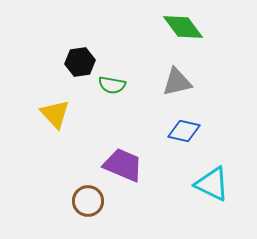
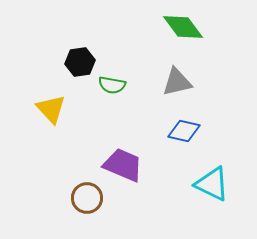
yellow triangle: moved 4 px left, 5 px up
brown circle: moved 1 px left, 3 px up
